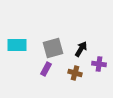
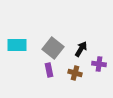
gray square: rotated 35 degrees counterclockwise
purple rectangle: moved 3 px right, 1 px down; rotated 40 degrees counterclockwise
